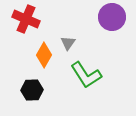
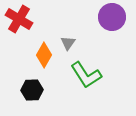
red cross: moved 7 px left; rotated 8 degrees clockwise
